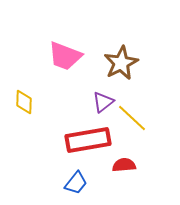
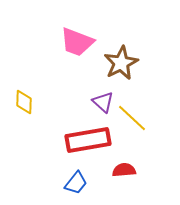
pink trapezoid: moved 12 px right, 14 px up
purple triangle: rotated 40 degrees counterclockwise
red semicircle: moved 5 px down
